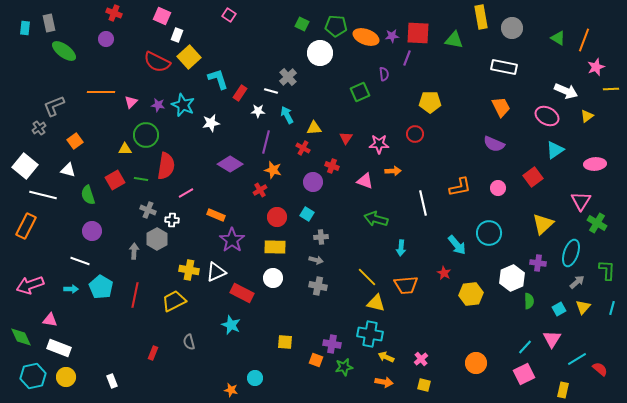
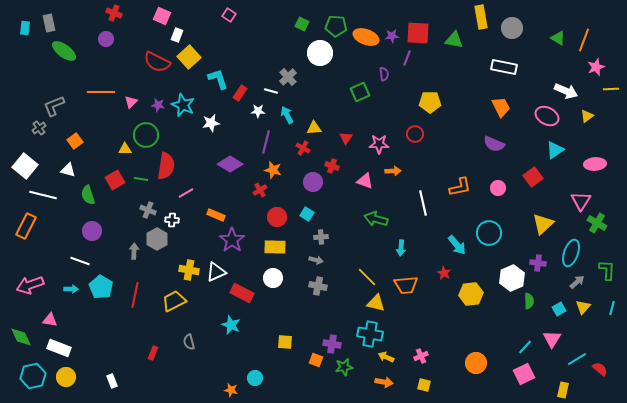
pink cross at (421, 359): moved 3 px up; rotated 16 degrees clockwise
